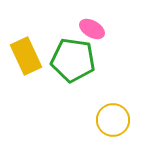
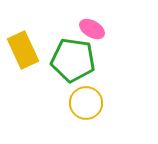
yellow rectangle: moved 3 px left, 6 px up
yellow circle: moved 27 px left, 17 px up
